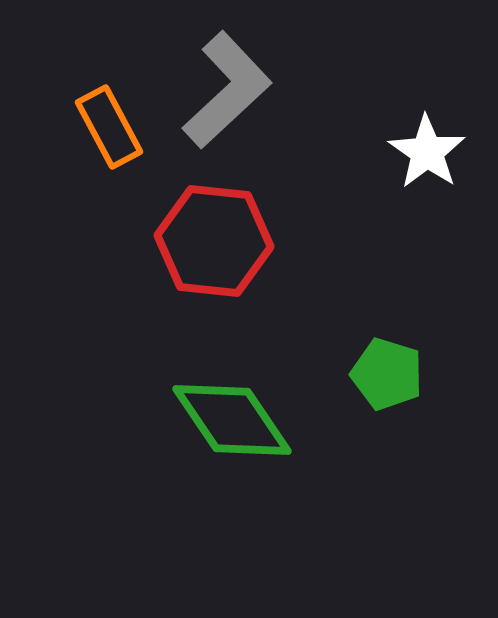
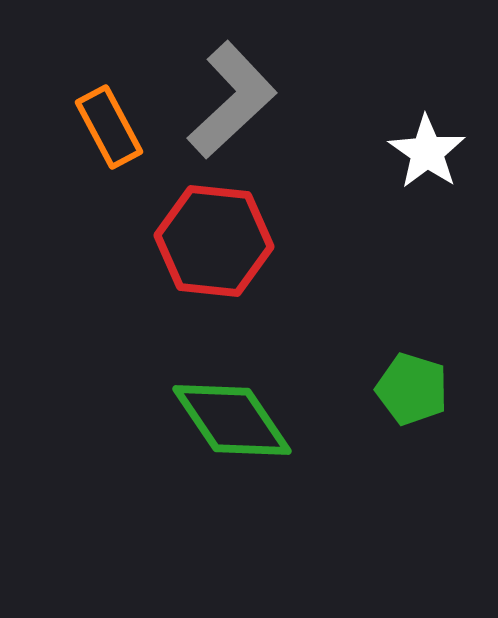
gray L-shape: moved 5 px right, 10 px down
green pentagon: moved 25 px right, 15 px down
